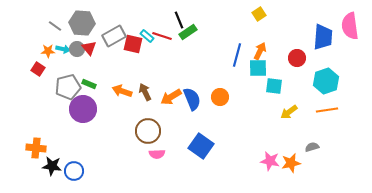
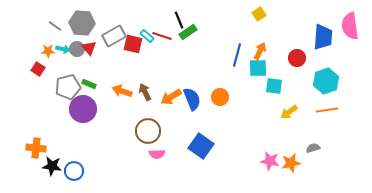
gray semicircle at (312, 147): moved 1 px right, 1 px down
